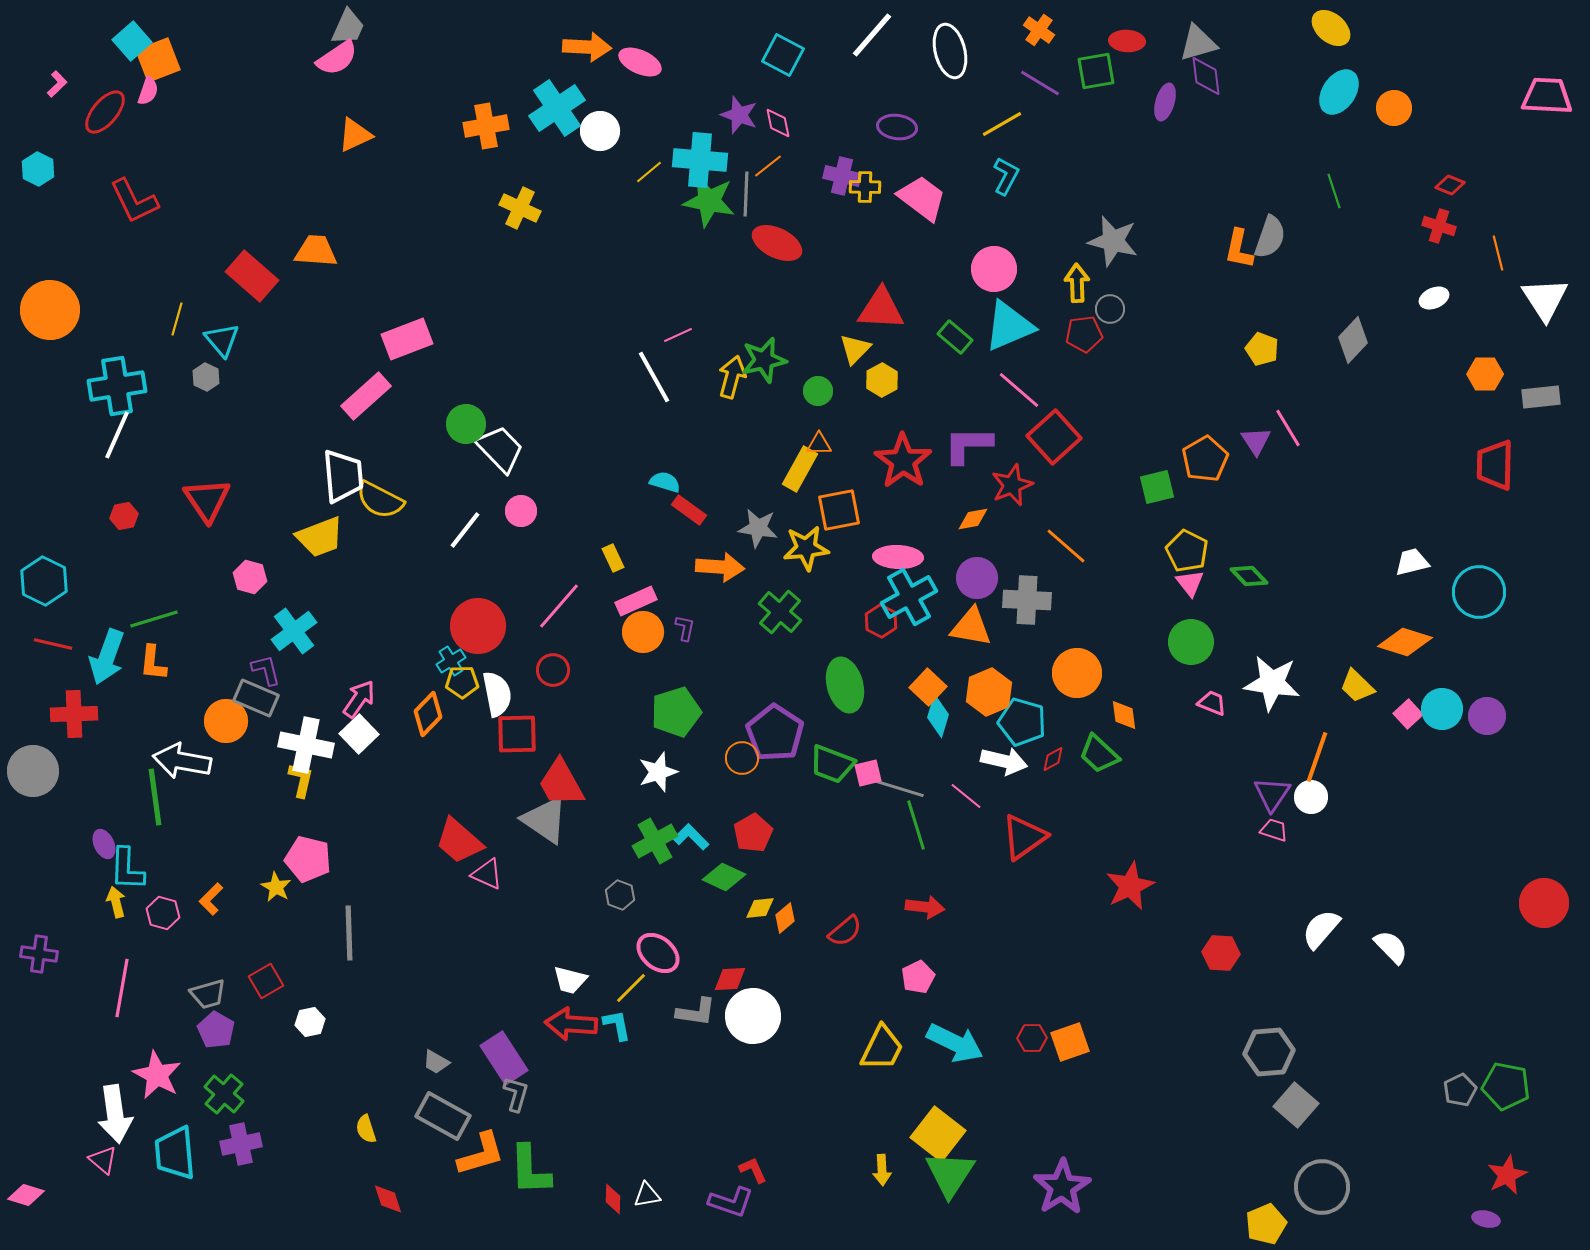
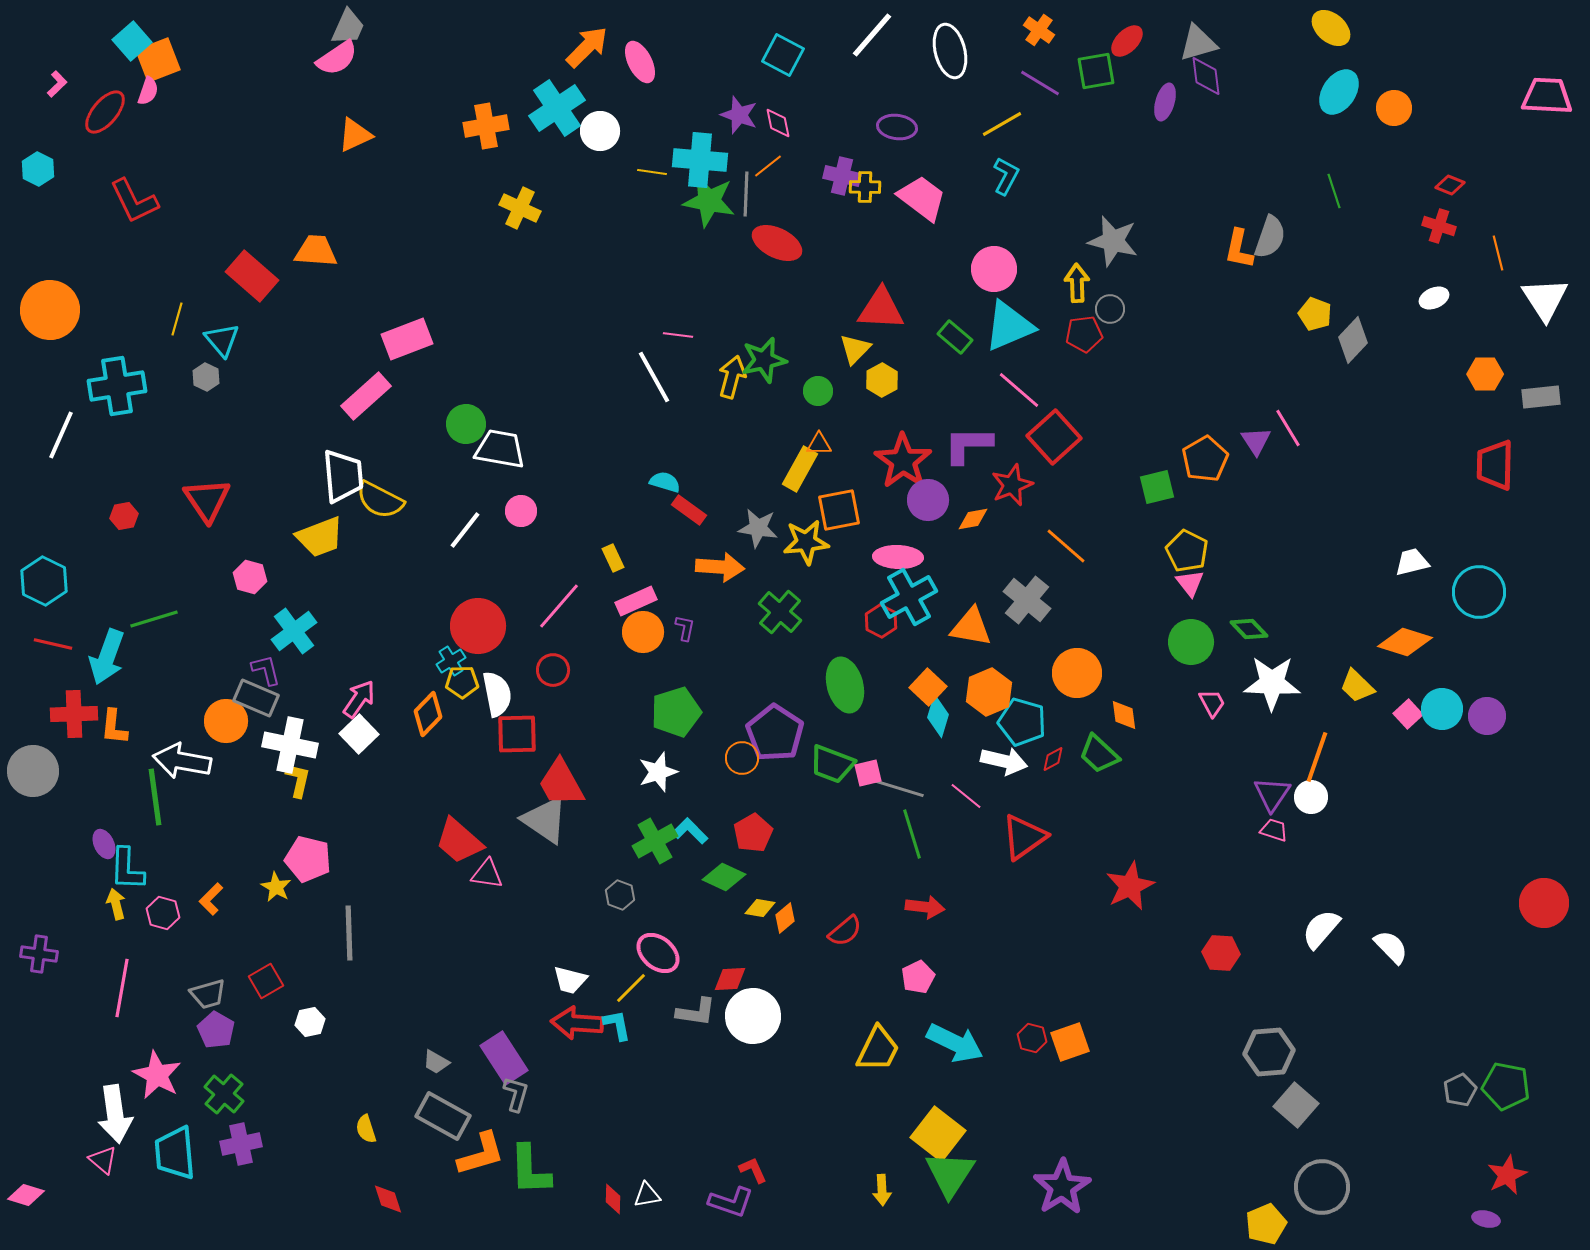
red ellipse at (1127, 41): rotated 48 degrees counterclockwise
orange arrow at (587, 47): rotated 48 degrees counterclockwise
pink ellipse at (640, 62): rotated 39 degrees clockwise
yellow line at (649, 172): moved 3 px right; rotated 48 degrees clockwise
pink line at (678, 335): rotated 32 degrees clockwise
yellow pentagon at (1262, 349): moved 53 px right, 35 px up
white line at (117, 435): moved 56 px left
white trapezoid at (500, 449): rotated 36 degrees counterclockwise
yellow star at (806, 548): moved 6 px up
green diamond at (1249, 576): moved 53 px down
purple circle at (977, 578): moved 49 px left, 78 px up
gray cross at (1027, 600): rotated 36 degrees clockwise
orange L-shape at (153, 663): moved 39 px left, 64 px down
white star at (1272, 683): rotated 6 degrees counterclockwise
pink trapezoid at (1212, 703): rotated 40 degrees clockwise
white cross at (306, 745): moved 16 px left
yellow L-shape at (301, 780): moved 3 px left
green line at (916, 825): moved 4 px left, 9 px down
cyan L-shape at (691, 837): moved 1 px left, 6 px up
pink triangle at (487, 874): rotated 16 degrees counterclockwise
yellow arrow at (116, 902): moved 2 px down
yellow diamond at (760, 908): rotated 16 degrees clockwise
red arrow at (571, 1024): moved 6 px right, 1 px up
red hexagon at (1032, 1038): rotated 16 degrees clockwise
yellow trapezoid at (882, 1048): moved 4 px left, 1 px down
yellow arrow at (882, 1170): moved 20 px down
